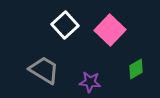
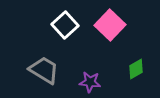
pink square: moved 5 px up
